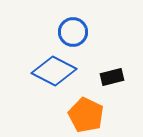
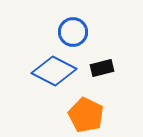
black rectangle: moved 10 px left, 9 px up
